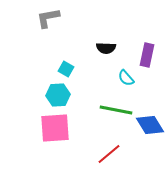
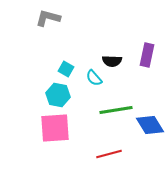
gray L-shape: rotated 25 degrees clockwise
black semicircle: moved 6 px right, 13 px down
cyan semicircle: moved 32 px left
cyan hexagon: rotated 15 degrees clockwise
green line: rotated 20 degrees counterclockwise
red line: rotated 25 degrees clockwise
